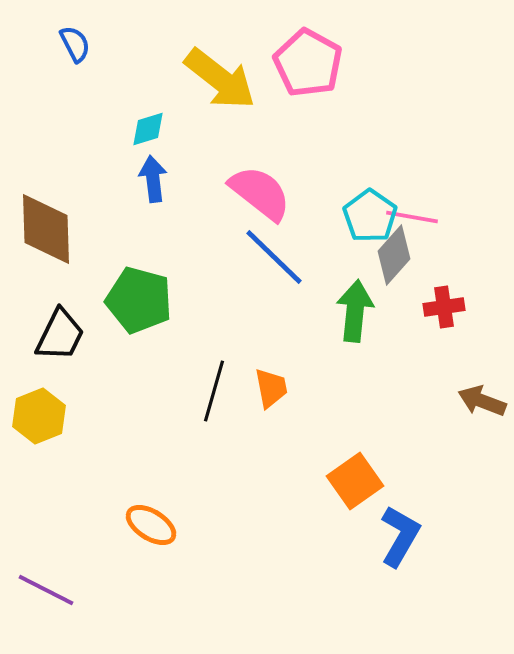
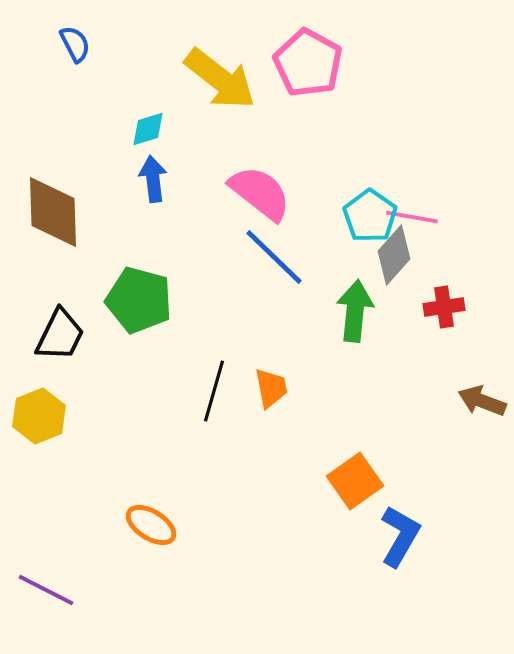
brown diamond: moved 7 px right, 17 px up
